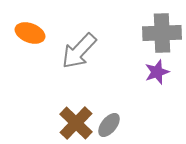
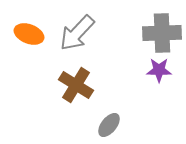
orange ellipse: moved 1 px left, 1 px down
gray arrow: moved 2 px left, 18 px up
purple star: moved 2 px right, 2 px up; rotated 20 degrees clockwise
brown cross: moved 38 px up; rotated 12 degrees counterclockwise
